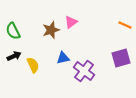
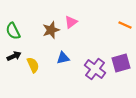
purple square: moved 5 px down
purple cross: moved 11 px right, 2 px up
